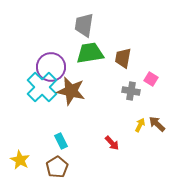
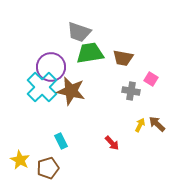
gray trapezoid: moved 5 px left, 7 px down; rotated 80 degrees counterclockwise
brown trapezoid: rotated 90 degrees counterclockwise
brown pentagon: moved 9 px left, 1 px down; rotated 15 degrees clockwise
